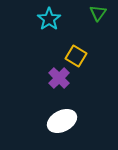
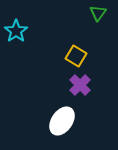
cyan star: moved 33 px left, 12 px down
purple cross: moved 21 px right, 7 px down
white ellipse: rotated 28 degrees counterclockwise
